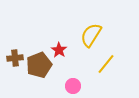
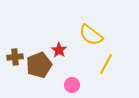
yellow semicircle: rotated 85 degrees counterclockwise
brown cross: moved 1 px up
yellow line: rotated 10 degrees counterclockwise
pink circle: moved 1 px left, 1 px up
